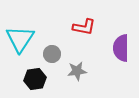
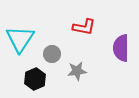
black hexagon: rotated 15 degrees counterclockwise
